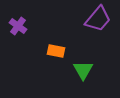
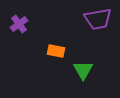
purple trapezoid: rotated 40 degrees clockwise
purple cross: moved 1 px right, 2 px up; rotated 18 degrees clockwise
